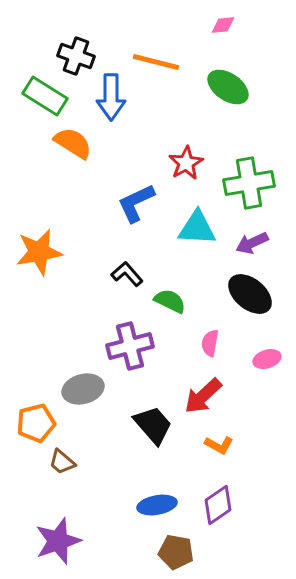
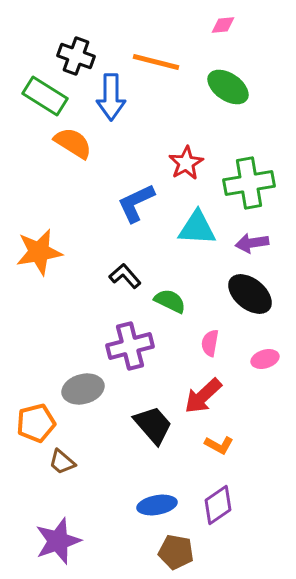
purple arrow: rotated 16 degrees clockwise
black L-shape: moved 2 px left, 2 px down
pink ellipse: moved 2 px left
